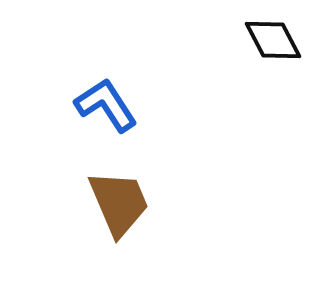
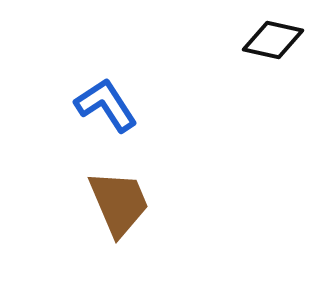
black diamond: rotated 50 degrees counterclockwise
